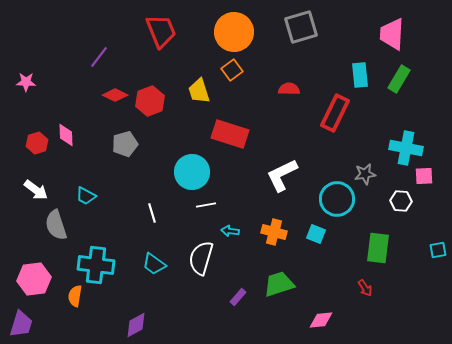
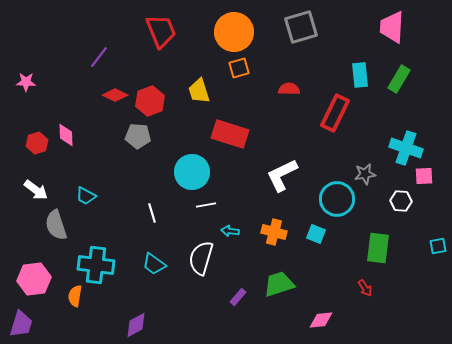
pink trapezoid at (392, 34): moved 7 px up
orange square at (232, 70): moved 7 px right, 2 px up; rotated 20 degrees clockwise
gray pentagon at (125, 144): moved 13 px right, 8 px up; rotated 20 degrees clockwise
cyan cross at (406, 148): rotated 8 degrees clockwise
cyan square at (438, 250): moved 4 px up
